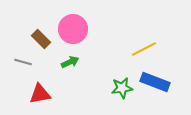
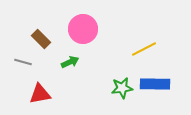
pink circle: moved 10 px right
blue rectangle: moved 2 px down; rotated 20 degrees counterclockwise
